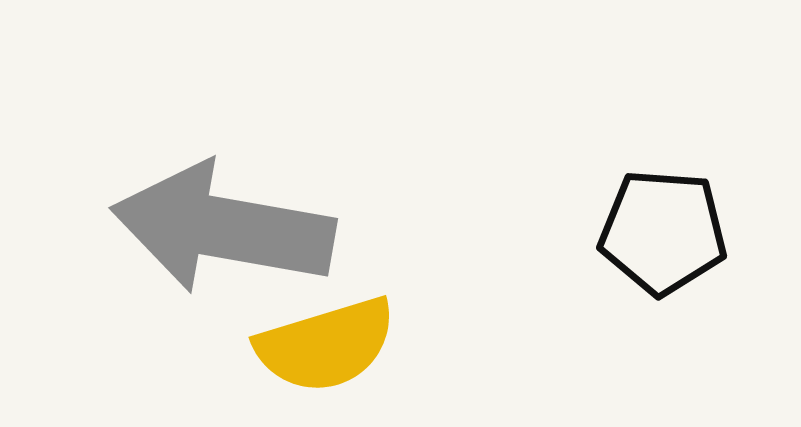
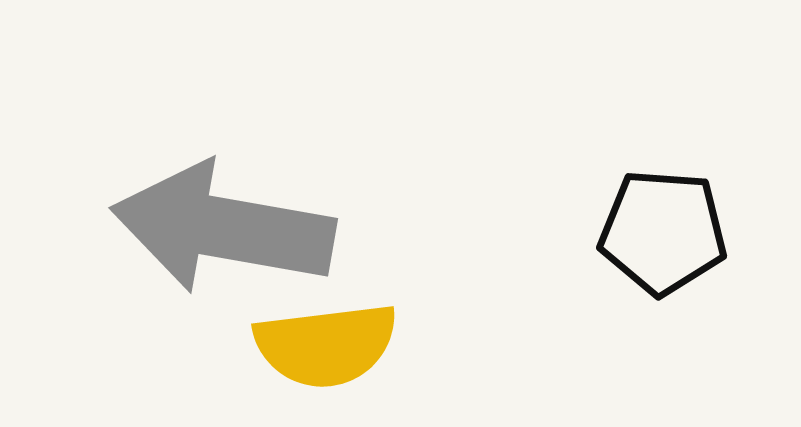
yellow semicircle: rotated 10 degrees clockwise
